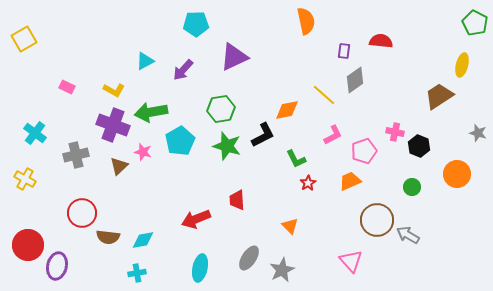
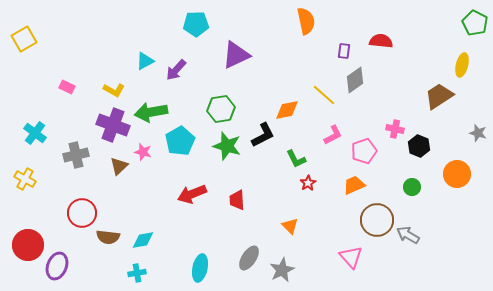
purple triangle at (234, 57): moved 2 px right, 2 px up
purple arrow at (183, 70): moved 7 px left
pink cross at (395, 132): moved 3 px up
orange trapezoid at (350, 181): moved 4 px right, 4 px down
red arrow at (196, 219): moved 4 px left, 25 px up
pink triangle at (351, 261): moved 4 px up
purple ellipse at (57, 266): rotated 8 degrees clockwise
